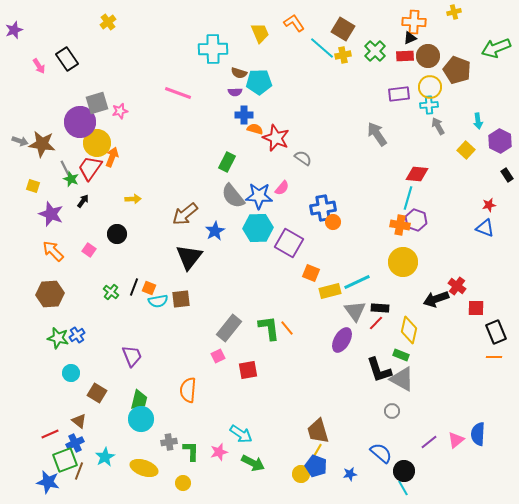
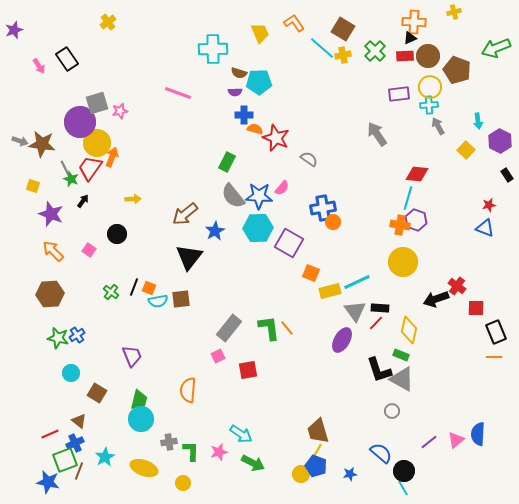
gray semicircle at (303, 158): moved 6 px right, 1 px down
